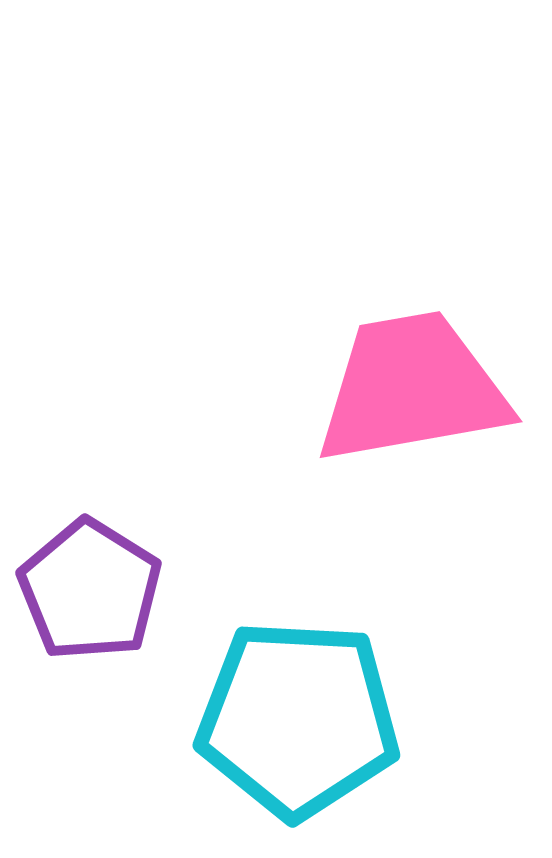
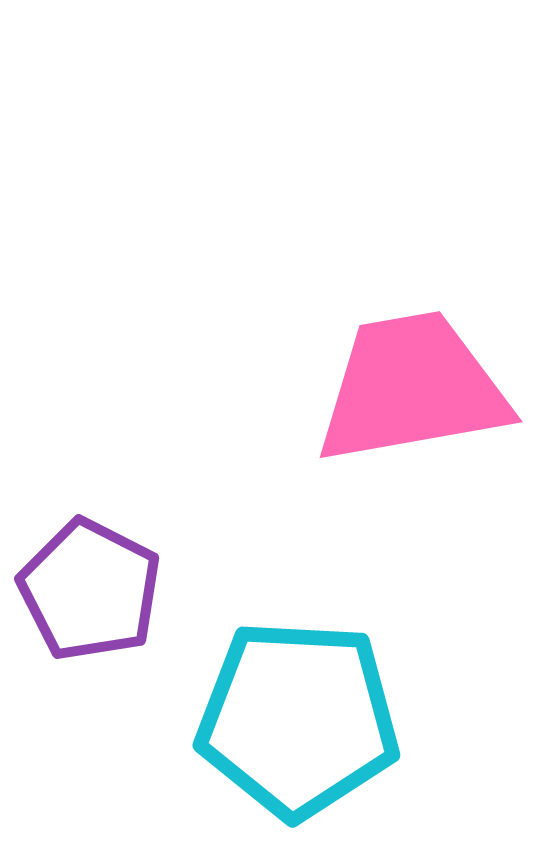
purple pentagon: rotated 5 degrees counterclockwise
